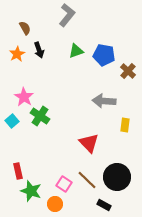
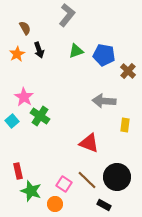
red triangle: rotated 25 degrees counterclockwise
